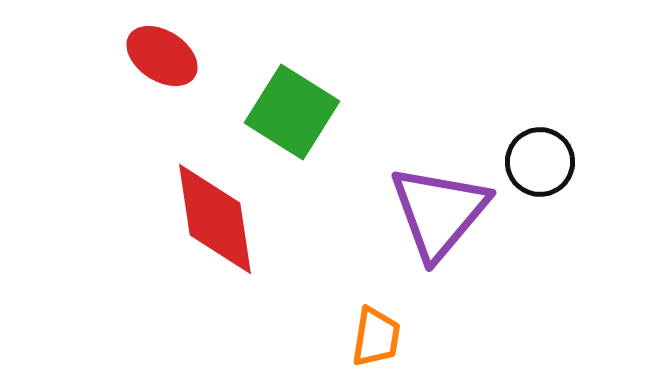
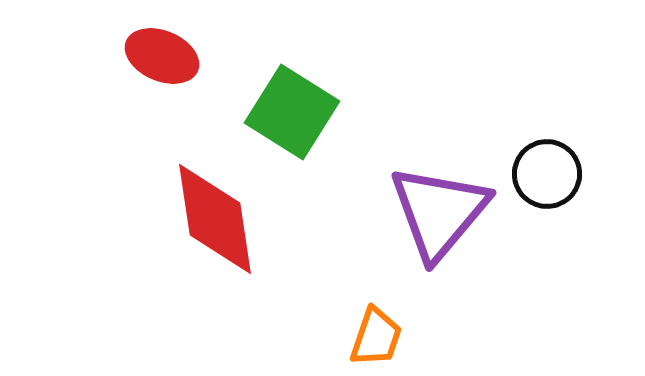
red ellipse: rotated 10 degrees counterclockwise
black circle: moved 7 px right, 12 px down
orange trapezoid: rotated 10 degrees clockwise
